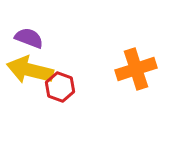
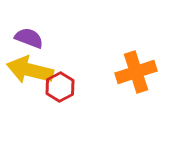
orange cross: moved 3 px down
red hexagon: rotated 12 degrees clockwise
